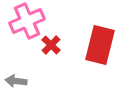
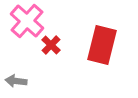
pink cross: rotated 24 degrees counterclockwise
red rectangle: moved 2 px right
